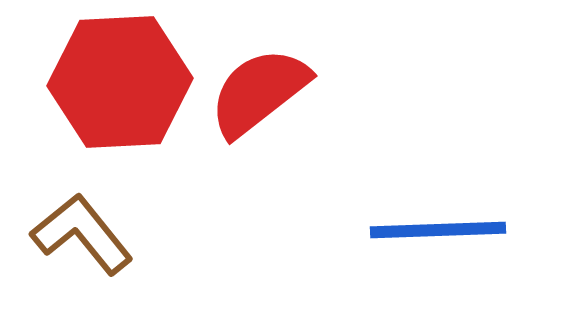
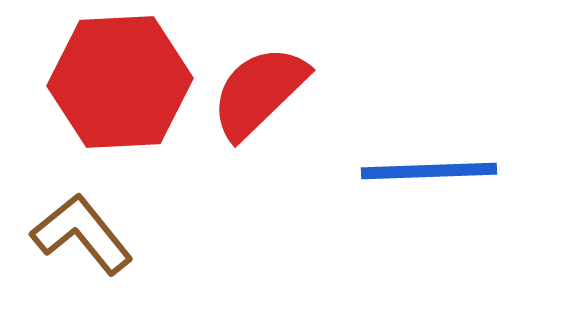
red semicircle: rotated 6 degrees counterclockwise
blue line: moved 9 px left, 59 px up
